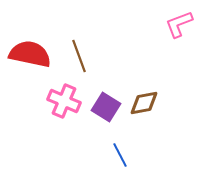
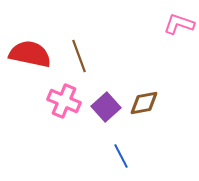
pink L-shape: rotated 40 degrees clockwise
purple square: rotated 16 degrees clockwise
blue line: moved 1 px right, 1 px down
